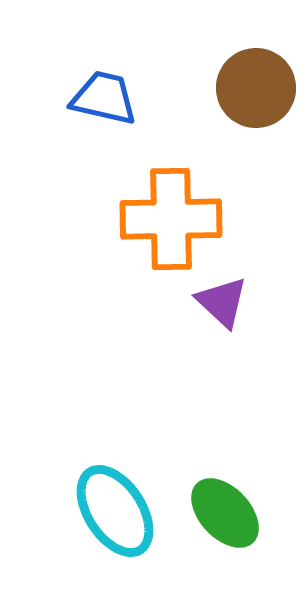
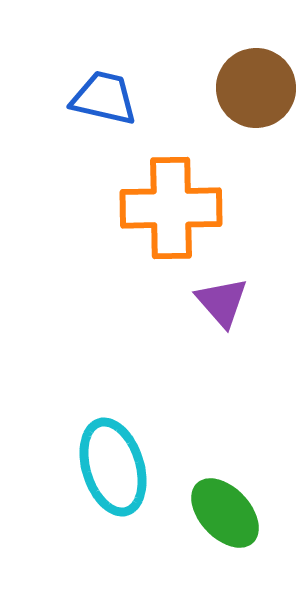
orange cross: moved 11 px up
purple triangle: rotated 6 degrees clockwise
cyan ellipse: moved 2 px left, 44 px up; rotated 16 degrees clockwise
